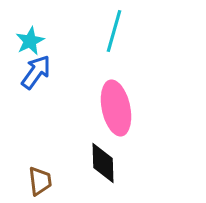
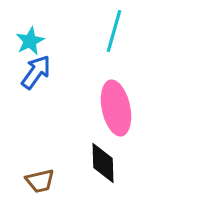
brown trapezoid: rotated 84 degrees clockwise
